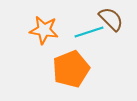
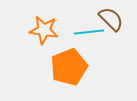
cyan line: rotated 12 degrees clockwise
orange pentagon: moved 2 px left, 2 px up
